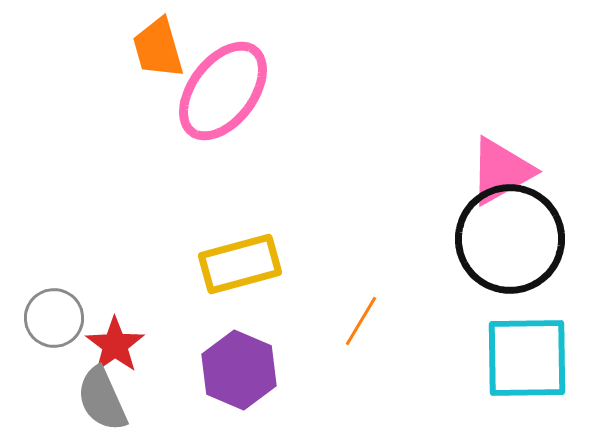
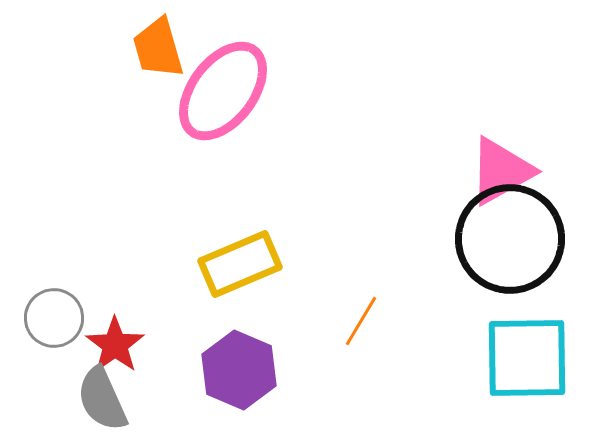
yellow rectangle: rotated 8 degrees counterclockwise
